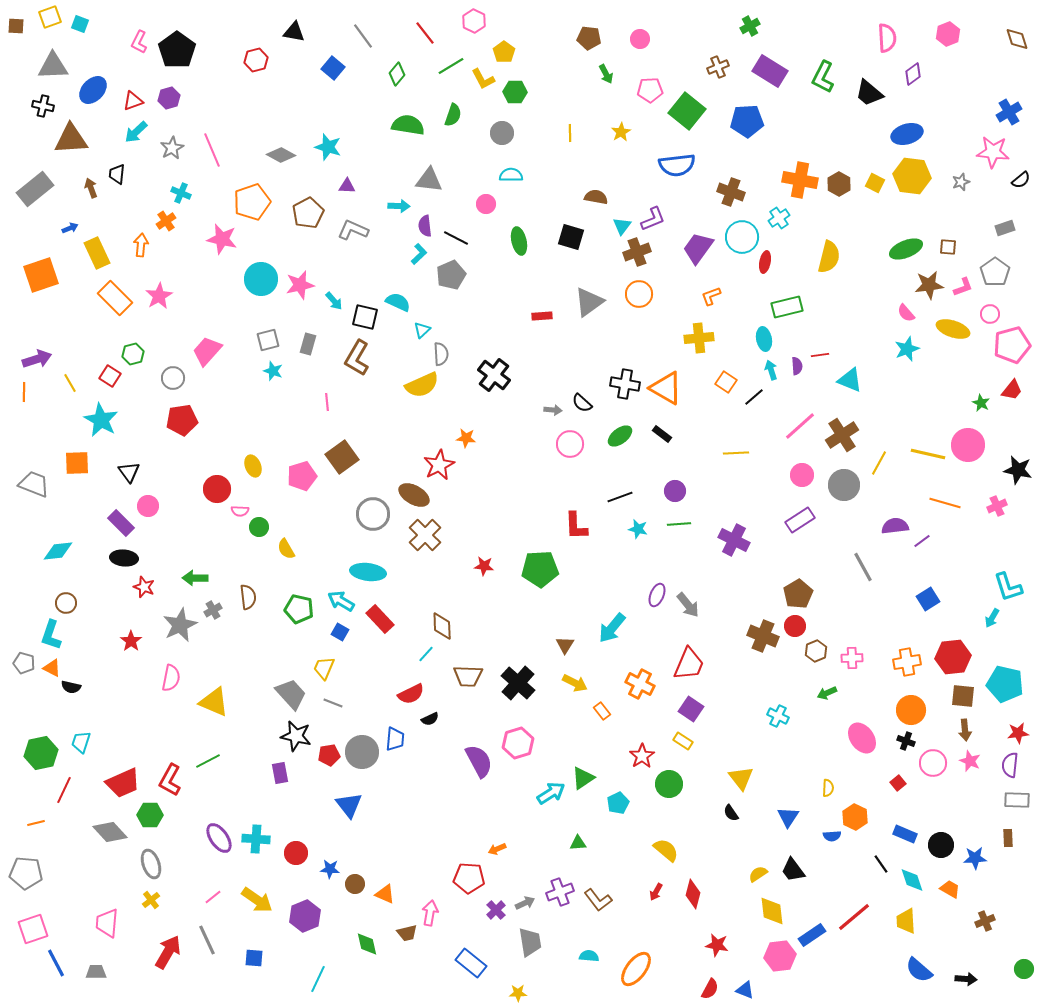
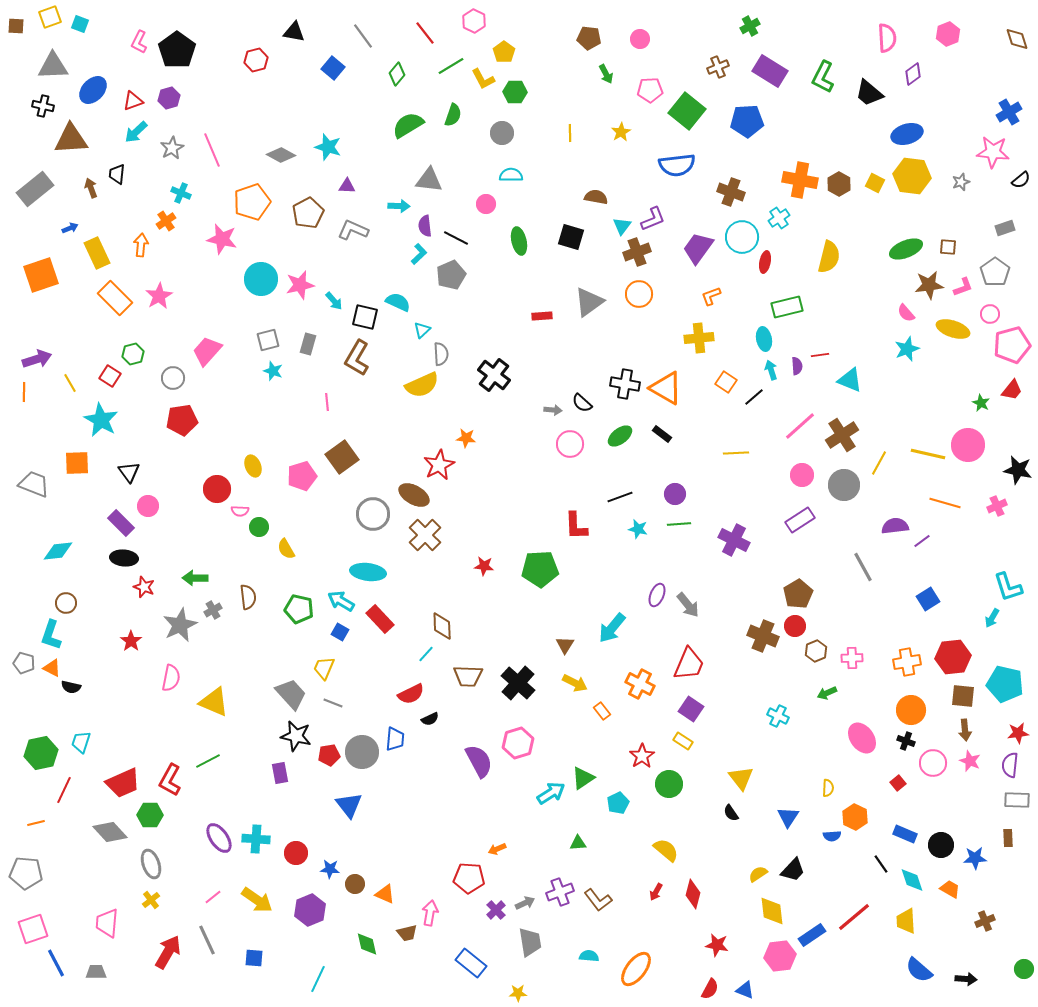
green semicircle at (408, 125): rotated 40 degrees counterclockwise
purple circle at (675, 491): moved 3 px down
black trapezoid at (793, 870): rotated 100 degrees counterclockwise
purple hexagon at (305, 916): moved 5 px right, 6 px up
